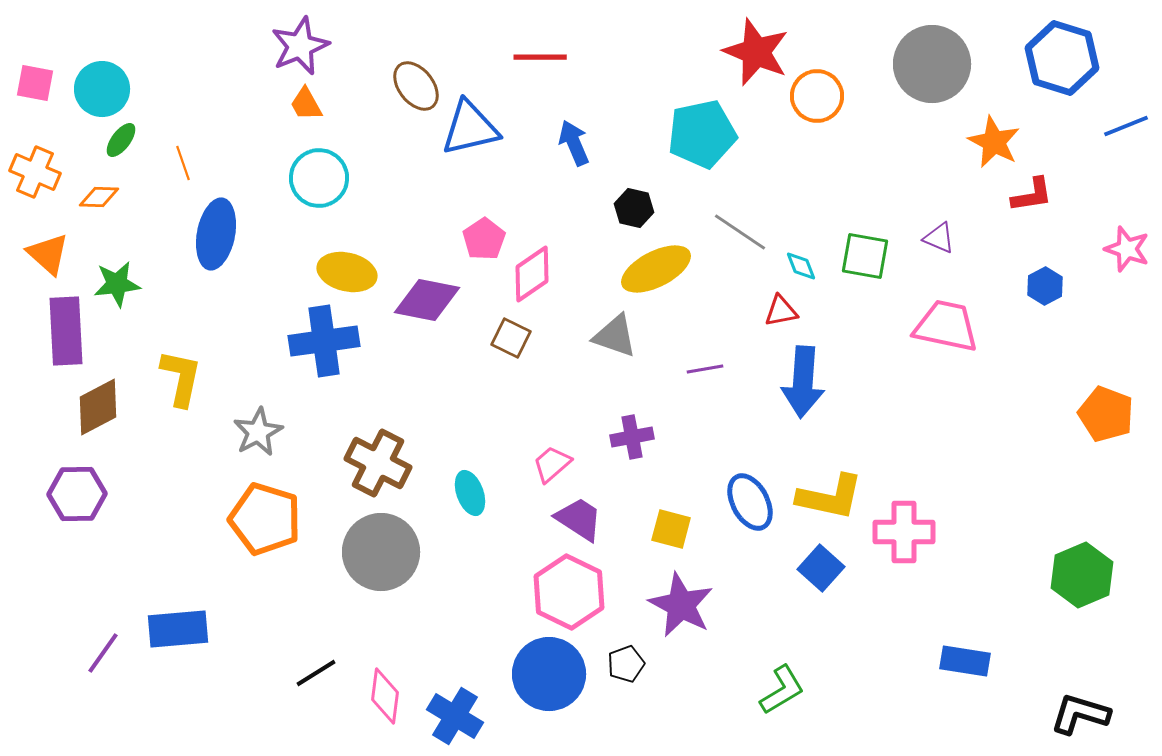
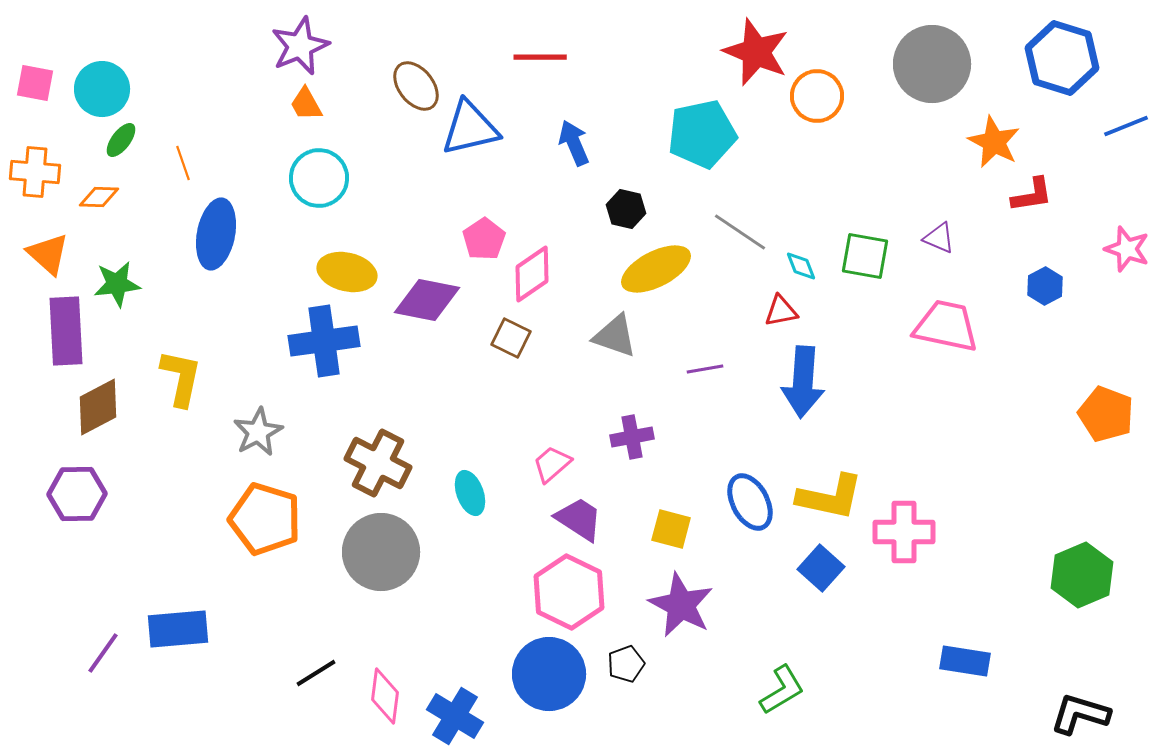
orange cross at (35, 172): rotated 18 degrees counterclockwise
black hexagon at (634, 208): moved 8 px left, 1 px down
